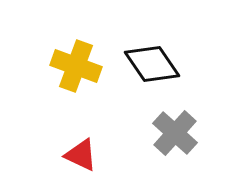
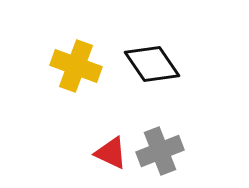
gray cross: moved 15 px left, 18 px down; rotated 27 degrees clockwise
red triangle: moved 30 px right, 2 px up
